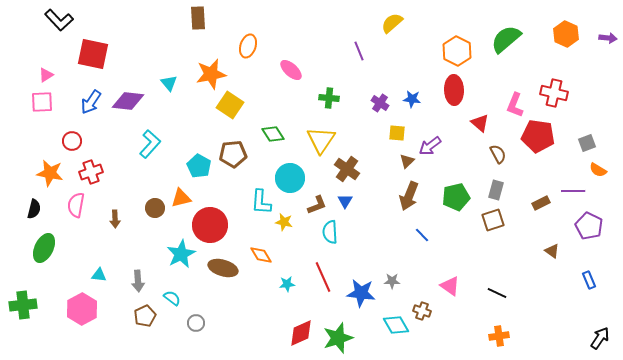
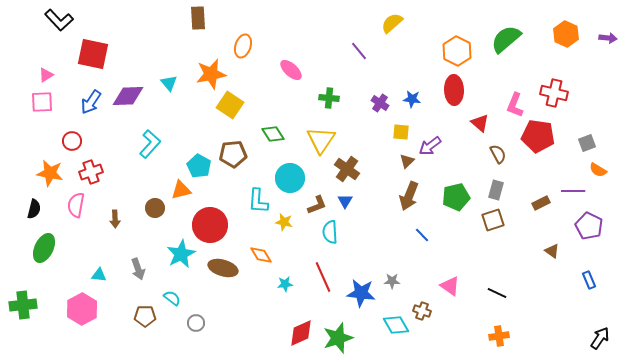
orange ellipse at (248, 46): moved 5 px left
purple line at (359, 51): rotated 18 degrees counterclockwise
purple diamond at (128, 101): moved 5 px up; rotated 8 degrees counterclockwise
yellow square at (397, 133): moved 4 px right, 1 px up
orange triangle at (181, 198): moved 8 px up
cyan L-shape at (261, 202): moved 3 px left, 1 px up
gray arrow at (138, 281): moved 12 px up; rotated 15 degrees counterclockwise
cyan star at (287, 284): moved 2 px left
brown pentagon at (145, 316): rotated 25 degrees clockwise
